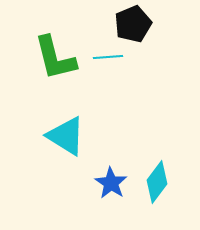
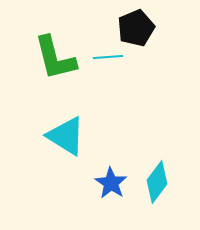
black pentagon: moved 3 px right, 4 px down
